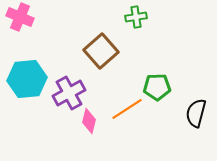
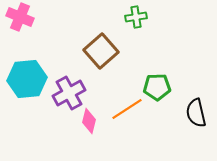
black semicircle: rotated 28 degrees counterclockwise
